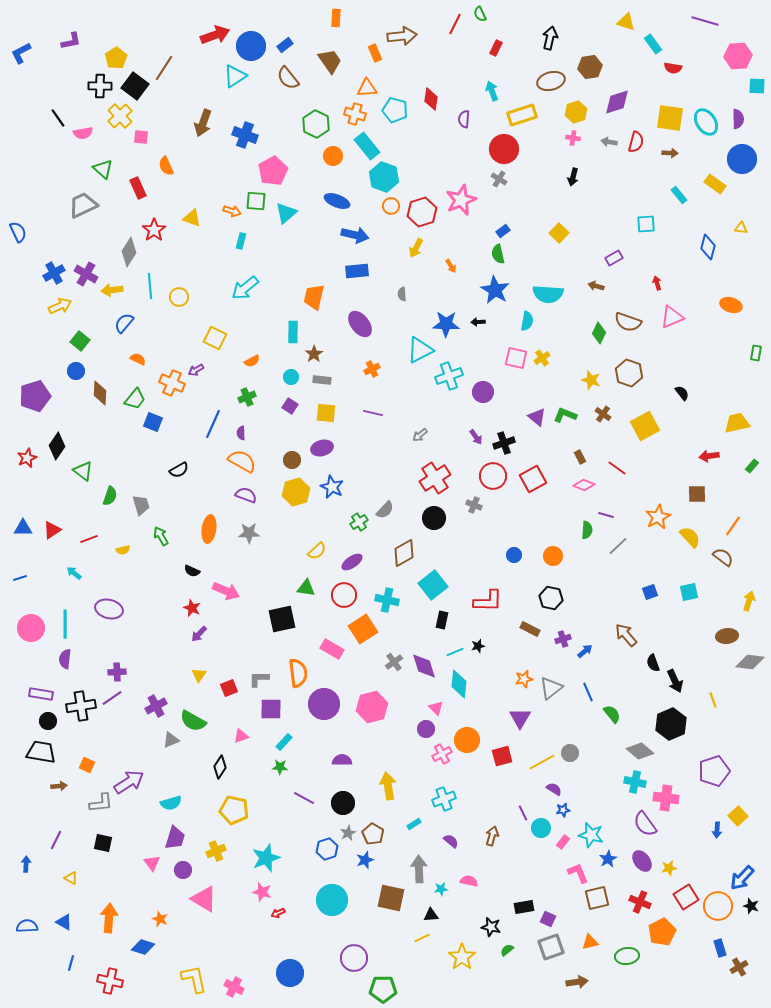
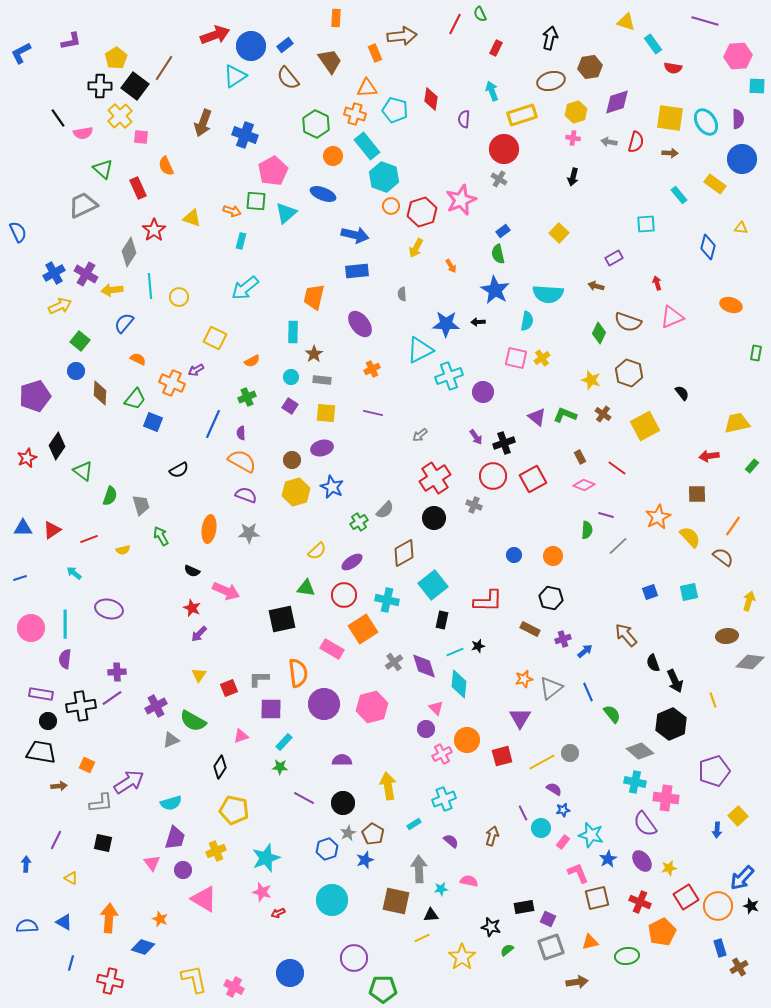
blue ellipse at (337, 201): moved 14 px left, 7 px up
brown square at (391, 898): moved 5 px right, 3 px down
